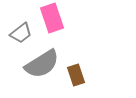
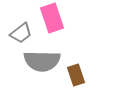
gray semicircle: moved 3 px up; rotated 33 degrees clockwise
